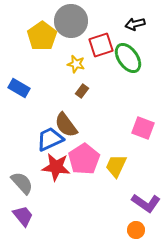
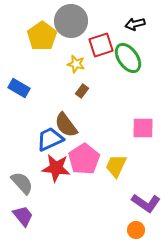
pink square: rotated 20 degrees counterclockwise
red star: moved 1 px down
